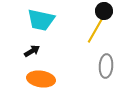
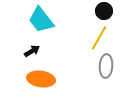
cyan trapezoid: rotated 40 degrees clockwise
yellow line: moved 4 px right, 7 px down
